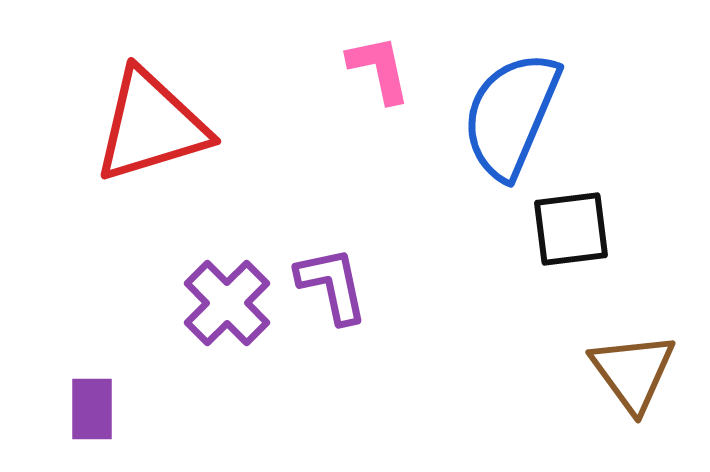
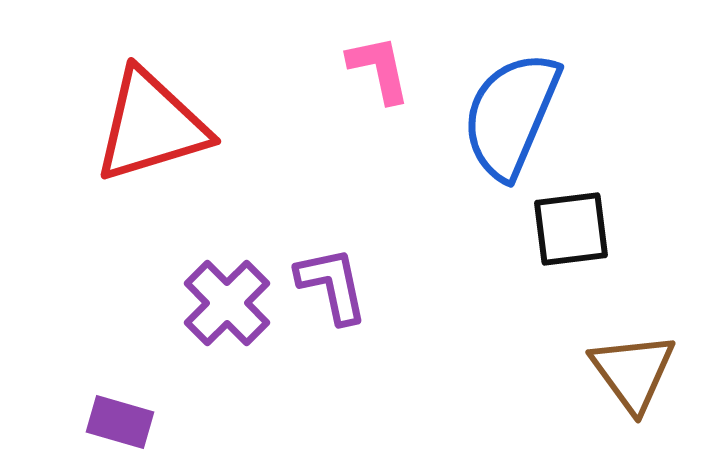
purple rectangle: moved 28 px right, 13 px down; rotated 74 degrees counterclockwise
